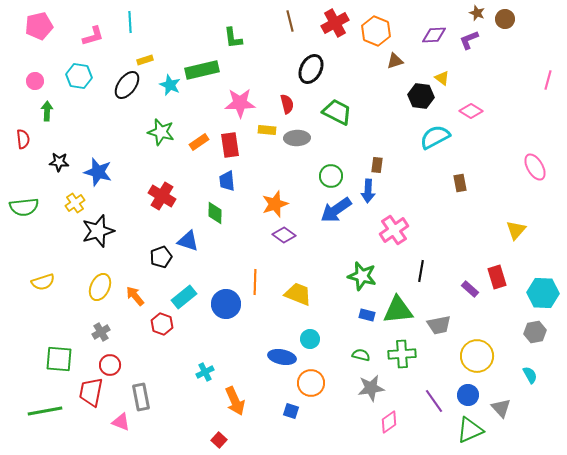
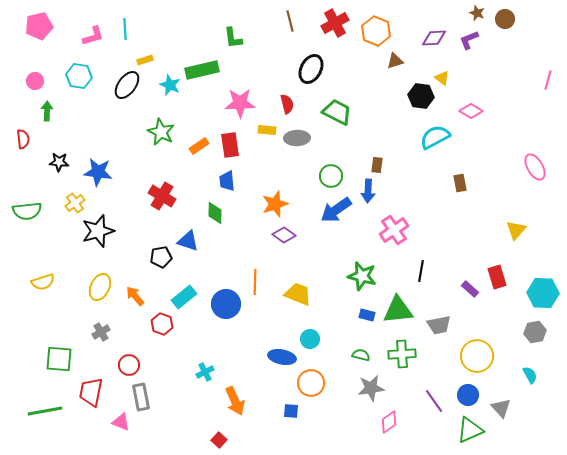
cyan line at (130, 22): moved 5 px left, 7 px down
purple diamond at (434, 35): moved 3 px down
green star at (161, 132): rotated 12 degrees clockwise
orange rectangle at (199, 142): moved 4 px down
blue star at (98, 172): rotated 8 degrees counterclockwise
green semicircle at (24, 207): moved 3 px right, 4 px down
black pentagon at (161, 257): rotated 10 degrees clockwise
red circle at (110, 365): moved 19 px right
blue square at (291, 411): rotated 14 degrees counterclockwise
